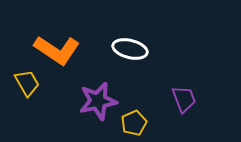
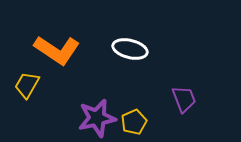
yellow trapezoid: moved 2 px down; rotated 120 degrees counterclockwise
purple star: moved 1 px left, 17 px down
yellow pentagon: moved 1 px up
